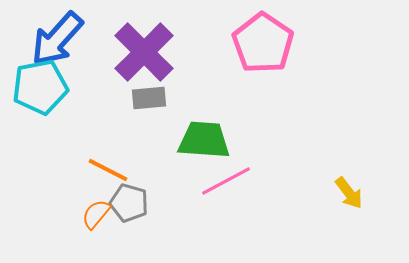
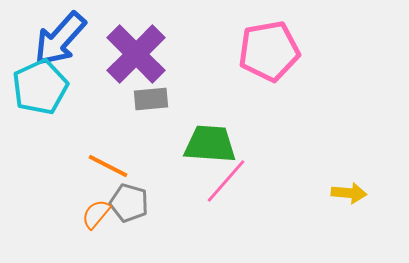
blue arrow: moved 3 px right
pink pentagon: moved 6 px right, 8 px down; rotated 28 degrees clockwise
purple cross: moved 8 px left, 2 px down
cyan pentagon: rotated 14 degrees counterclockwise
gray rectangle: moved 2 px right, 1 px down
green trapezoid: moved 6 px right, 4 px down
orange line: moved 4 px up
pink line: rotated 21 degrees counterclockwise
yellow arrow: rotated 48 degrees counterclockwise
